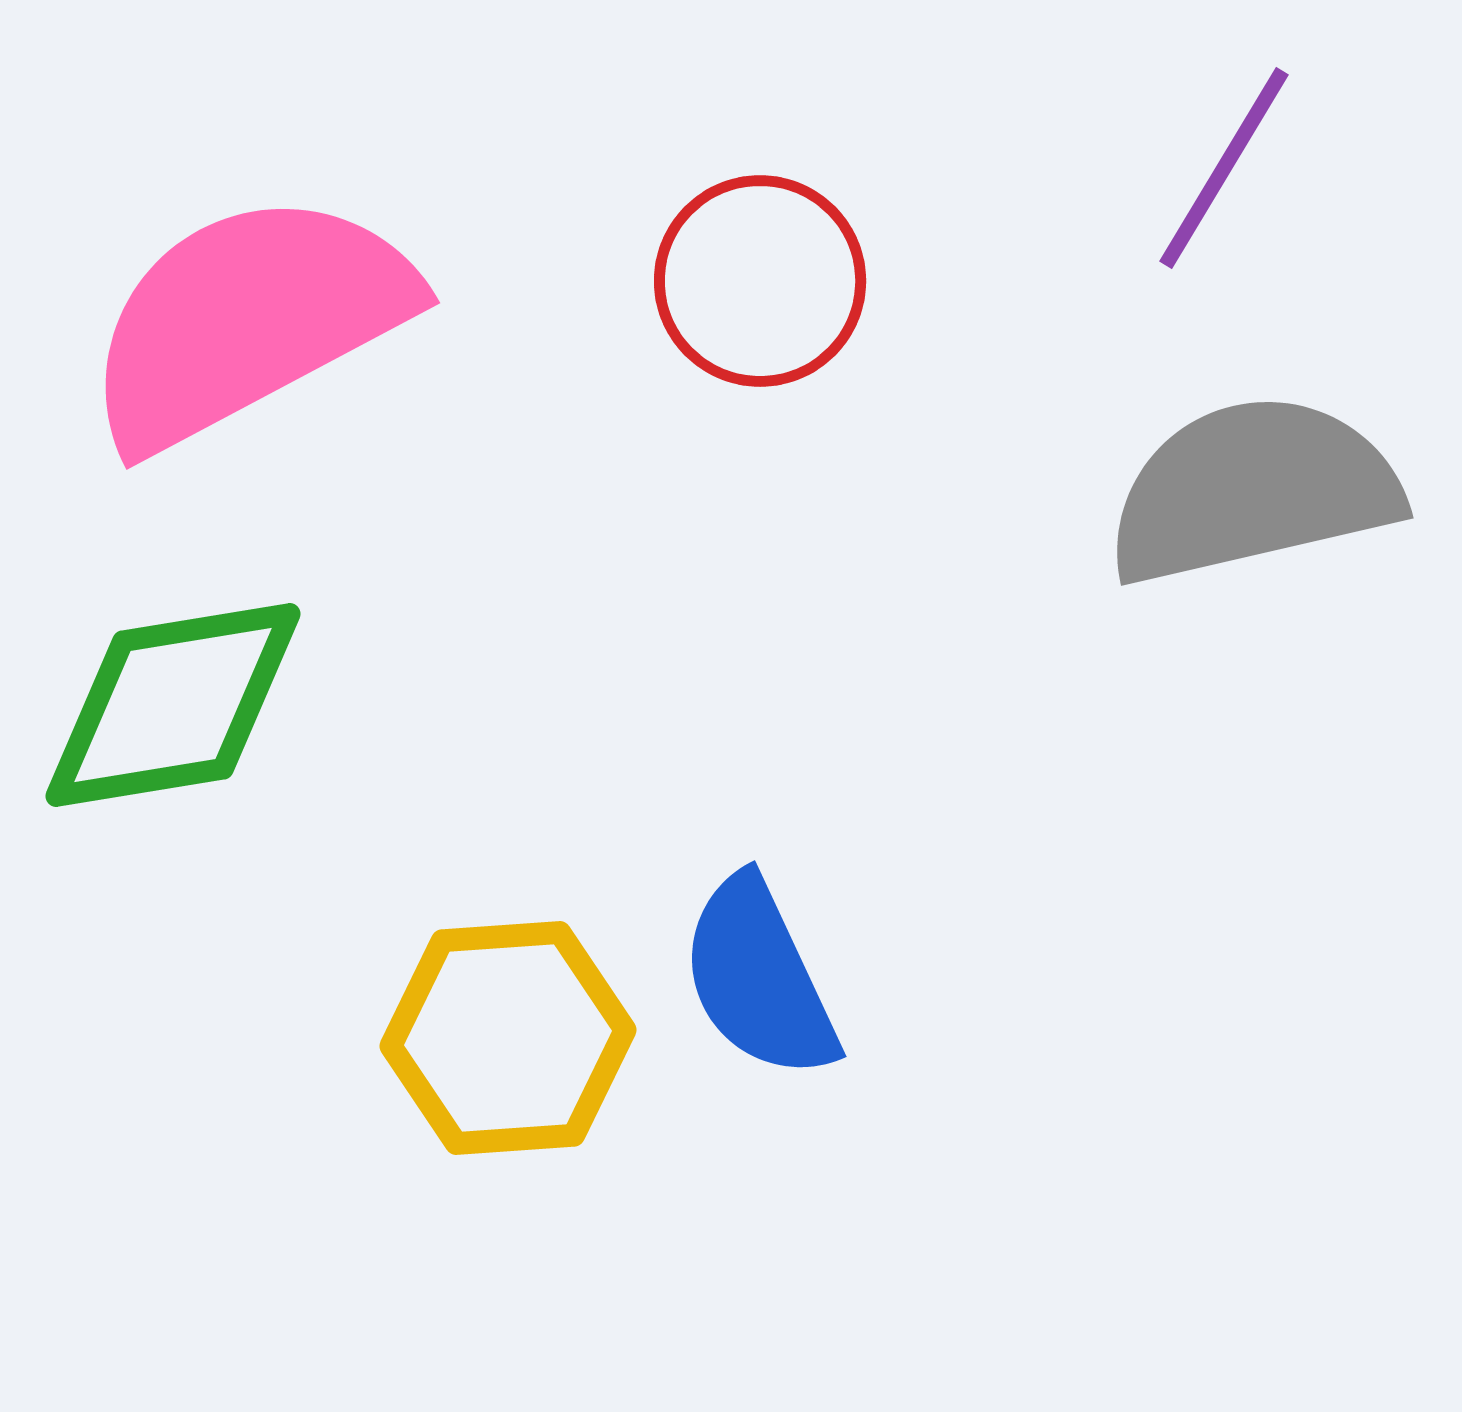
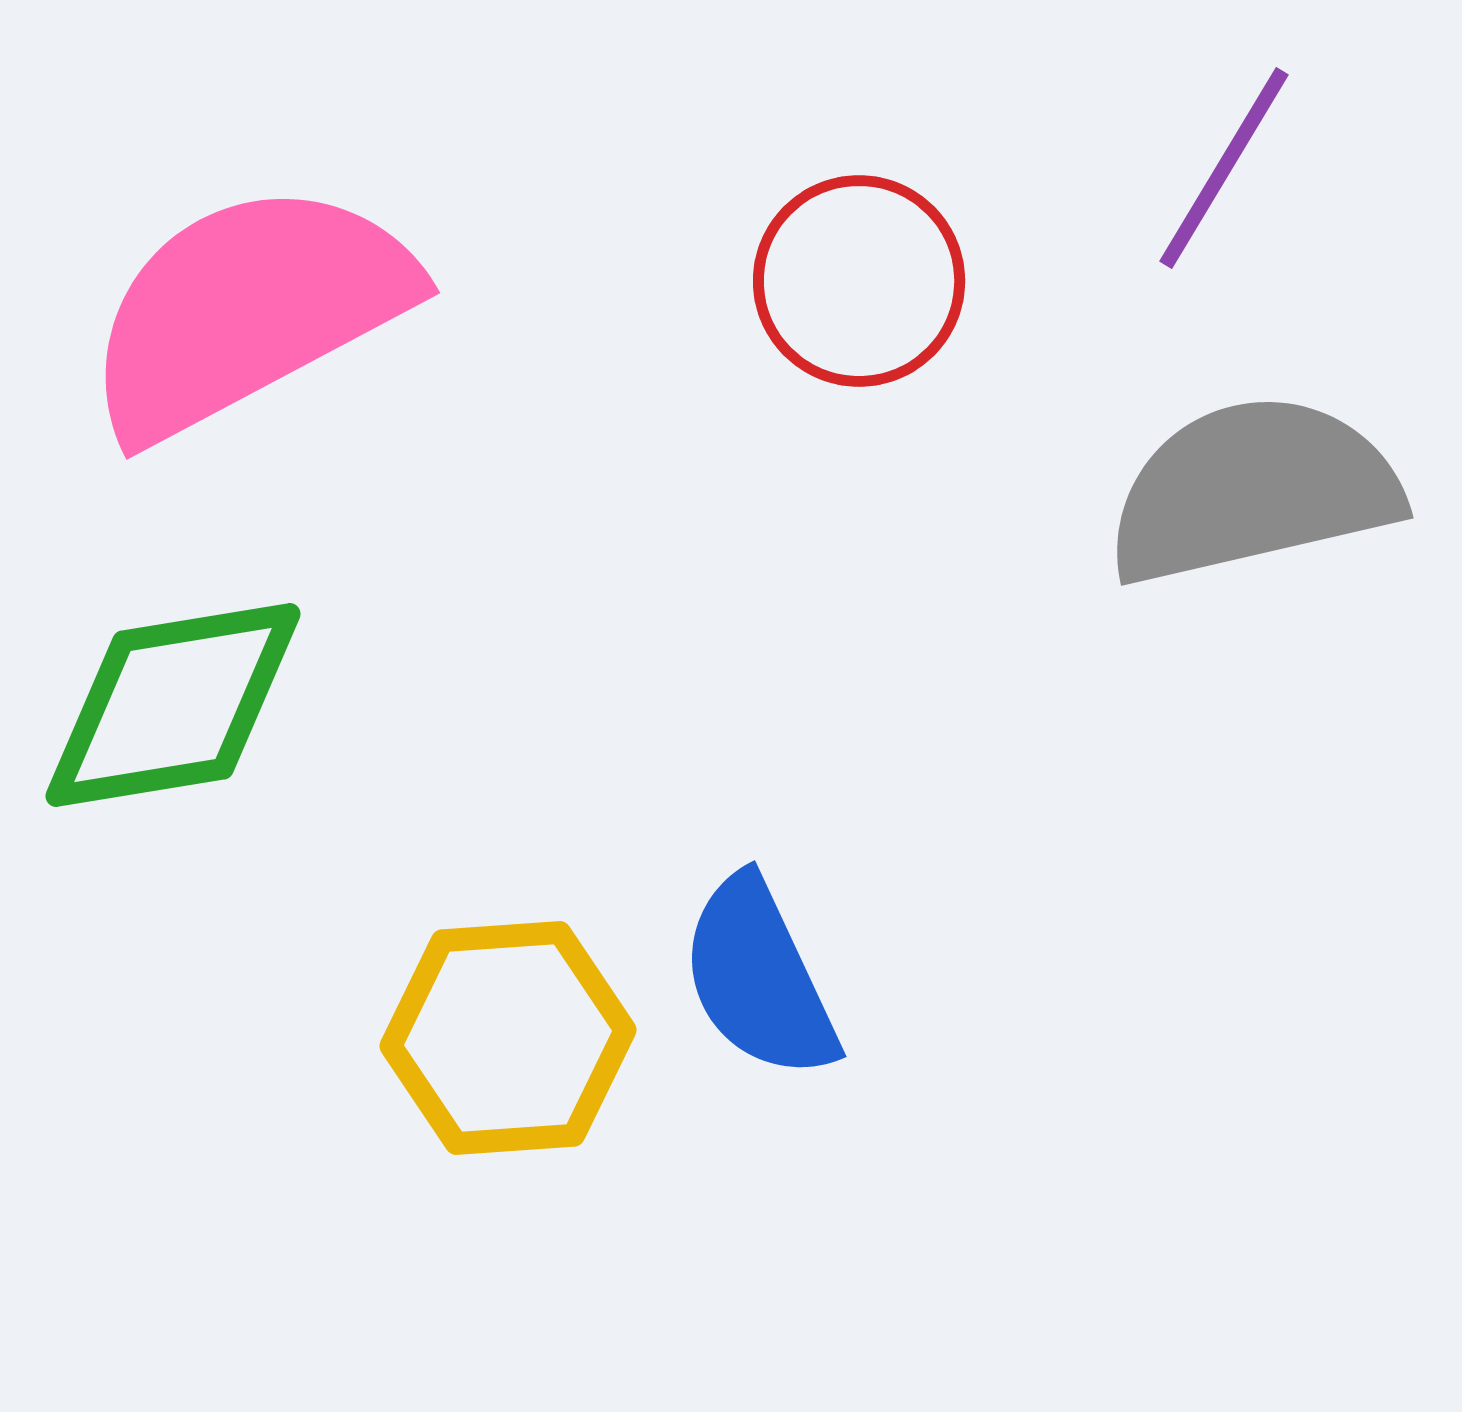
red circle: moved 99 px right
pink semicircle: moved 10 px up
